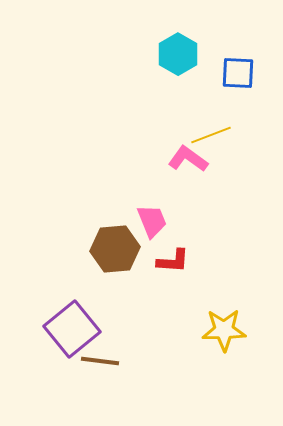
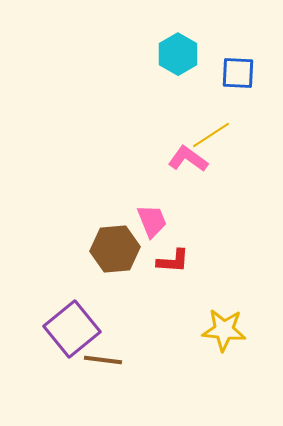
yellow line: rotated 12 degrees counterclockwise
yellow star: rotated 6 degrees clockwise
brown line: moved 3 px right, 1 px up
